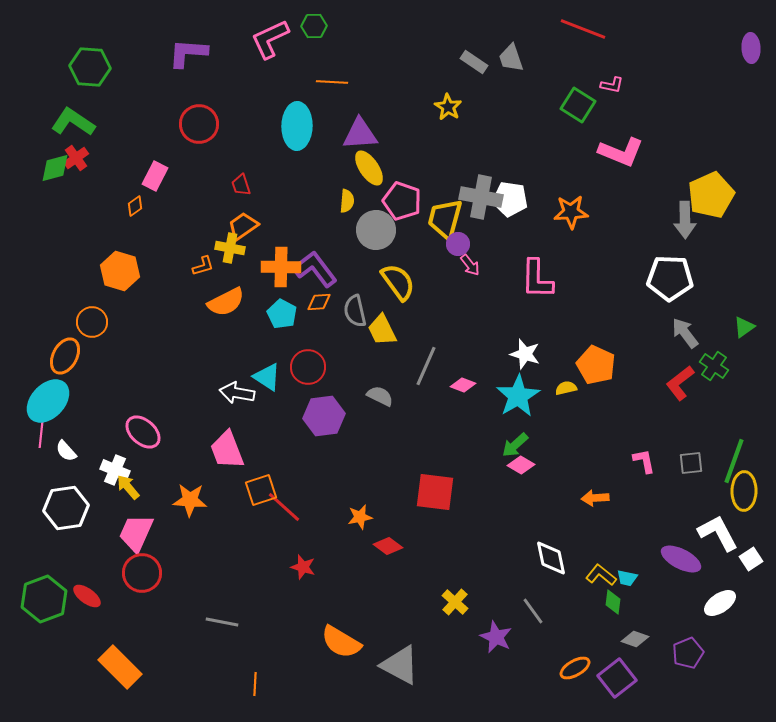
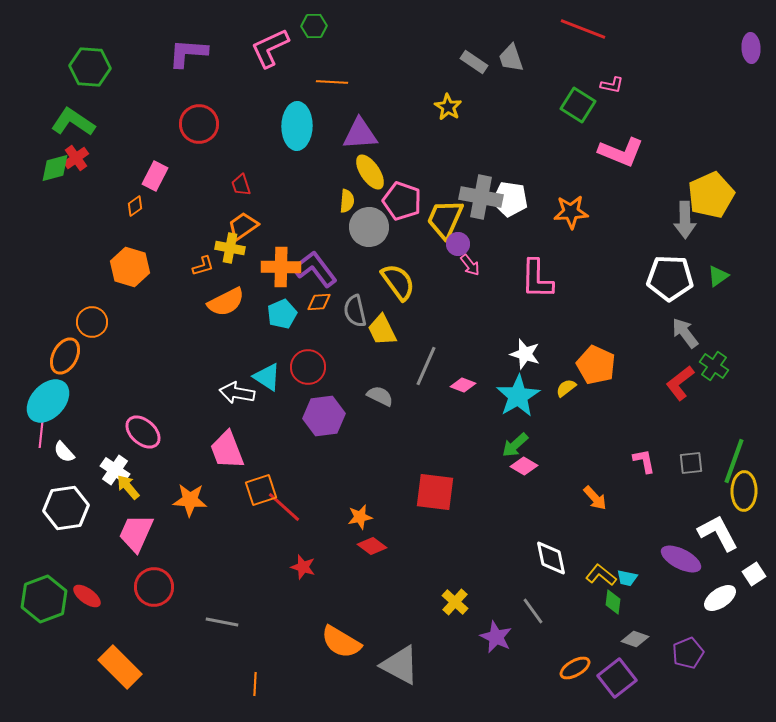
pink L-shape at (270, 39): moved 9 px down
yellow ellipse at (369, 168): moved 1 px right, 4 px down
yellow trapezoid at (445, 219): rotated 9 degrees clockwise
gray circle at (376, 230): moved 7 px left, 3 px up
orange hexagon at (120, 271): moved 10 px right, 4 px up
cyan pentagon at (282, 314): rotated 20 degrees clockwise
green triangle at (744, 327): moved 26 px left, 51 px up
yellow semicircle at (566, 388): rotated 25 degrees counterclockwise
white semicircle at (66, 451): moved 2 px left, 1 px down
pink diamond at (521, 465): moved 3 px right, 1 px down
white cross at (115, 470): rotated 12 degrees clockwise
orange arrow at (595, 498): rotated 128 degrees counterclockwise
red diamond at (388, 546): moved 16 px left
white square at (751, 559): moved 3 px right, 15 px down
red circle at (142, 573): moved 12 px right, 14 px down
white ellipse at (720, 603): moved 5 px up
